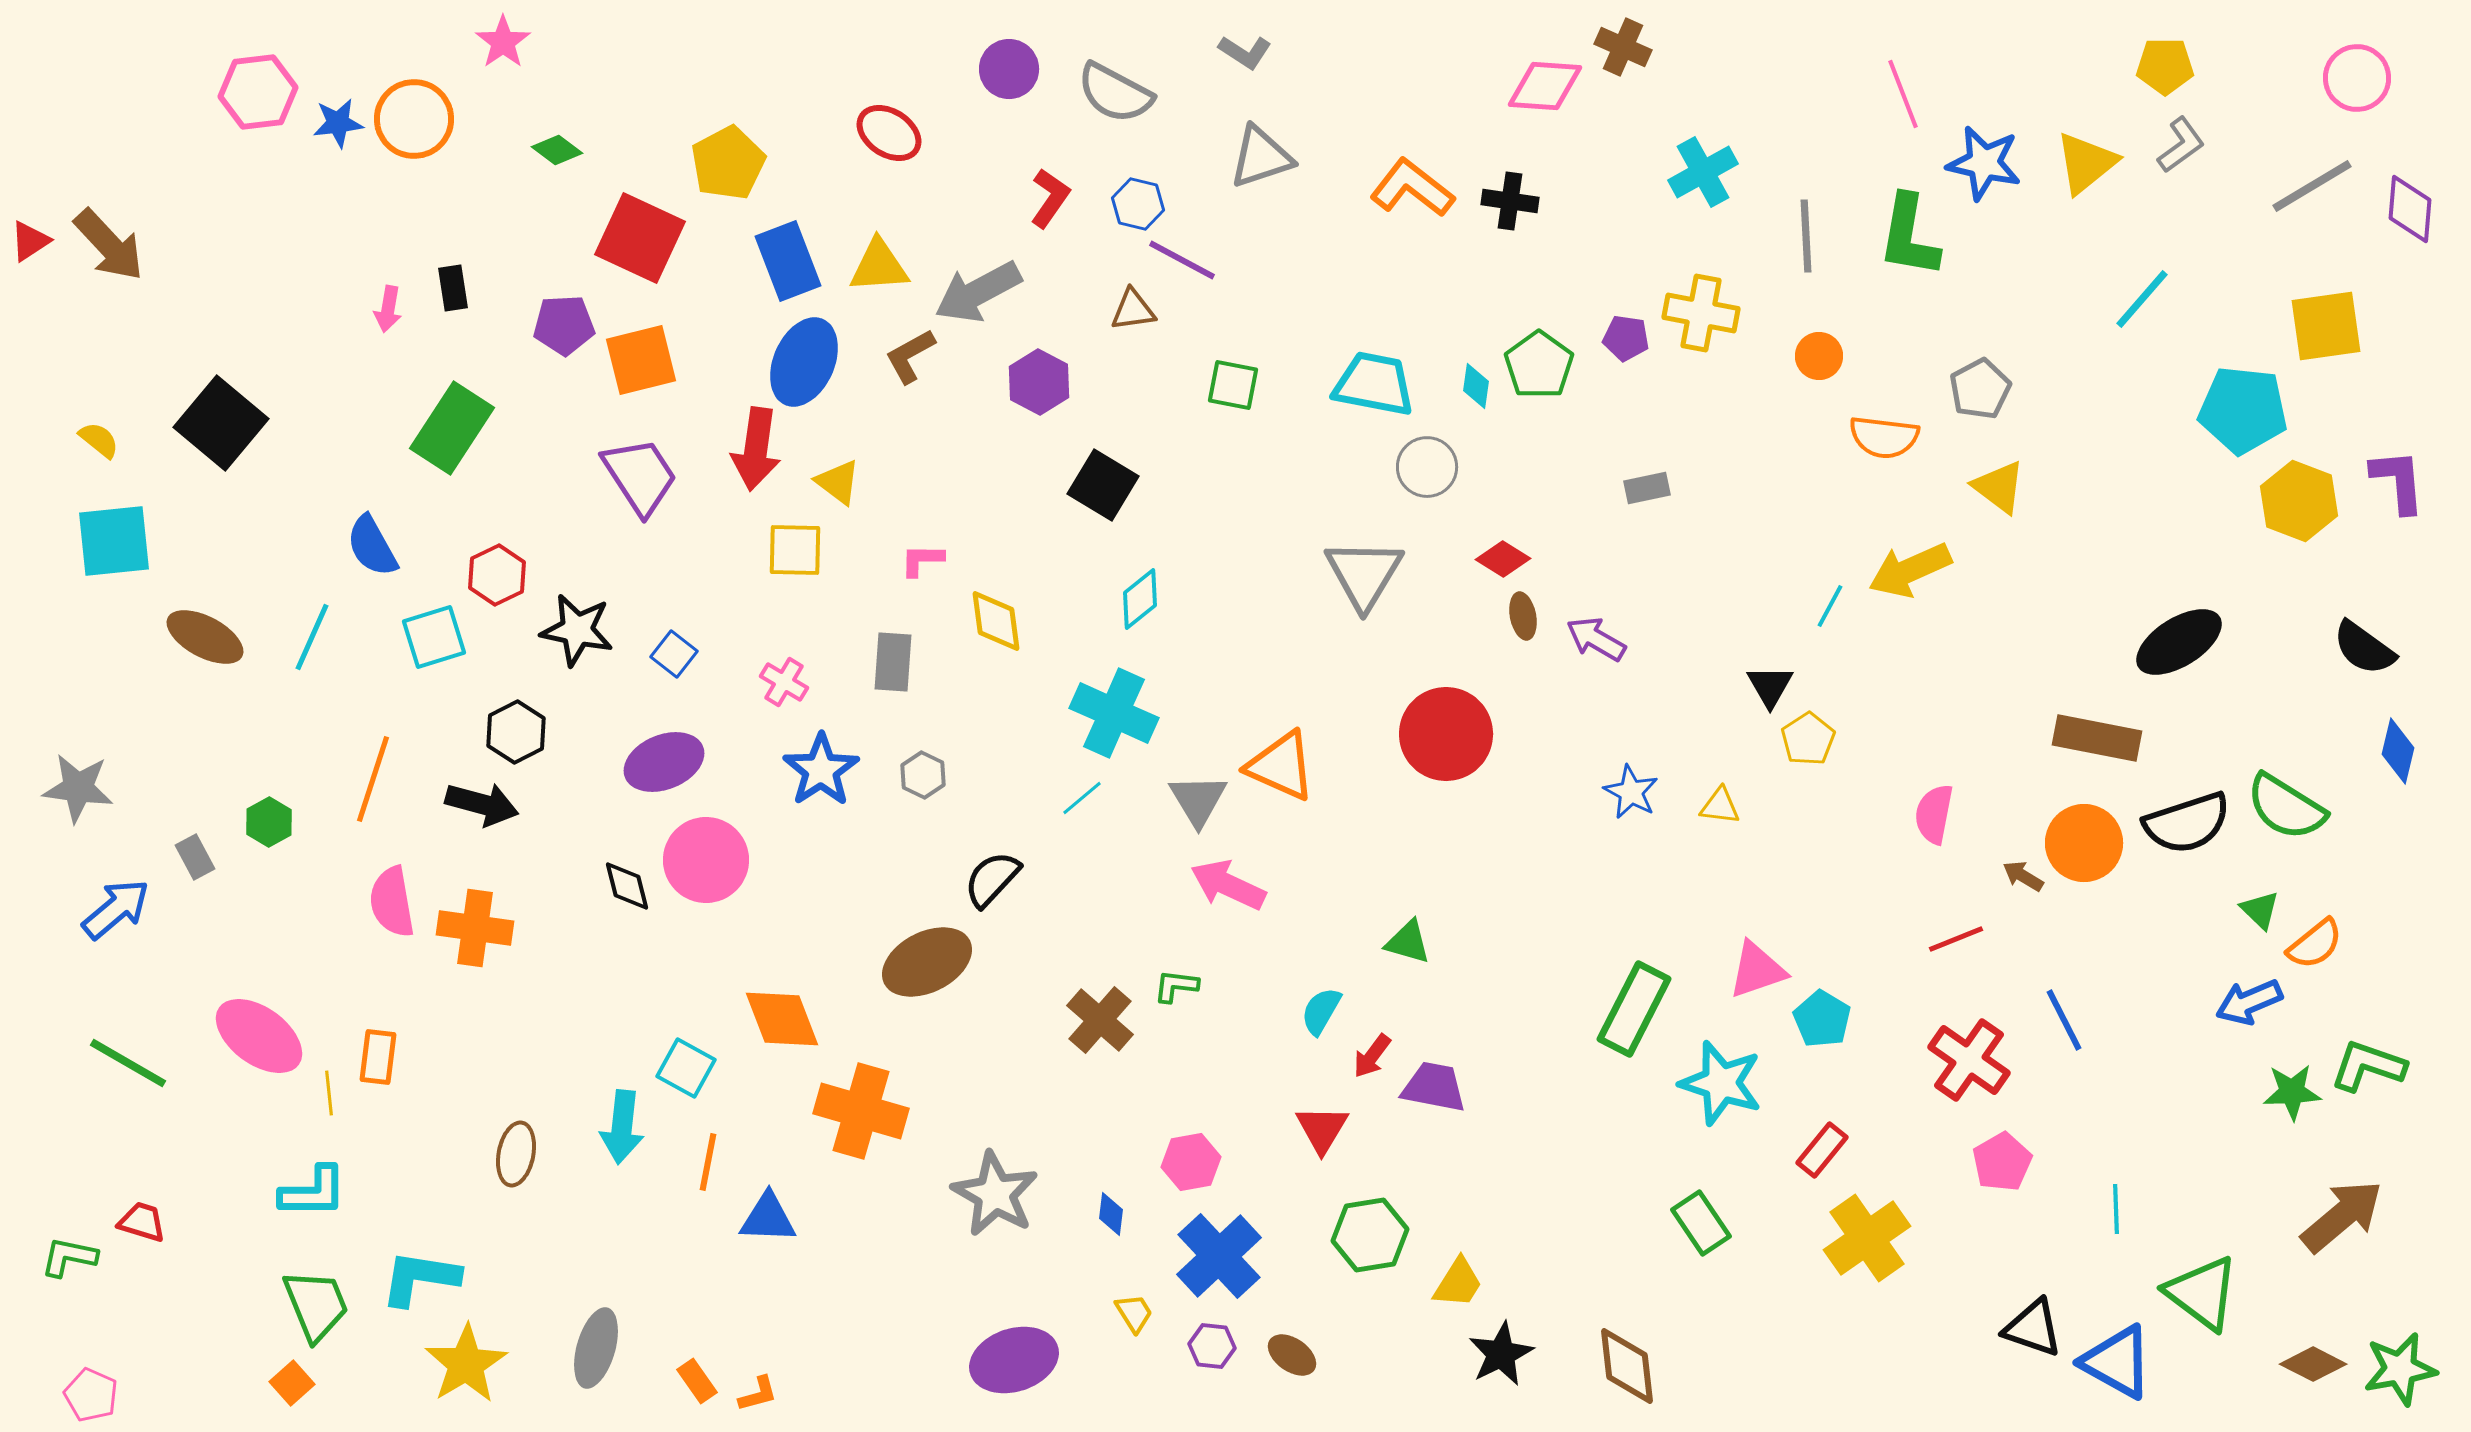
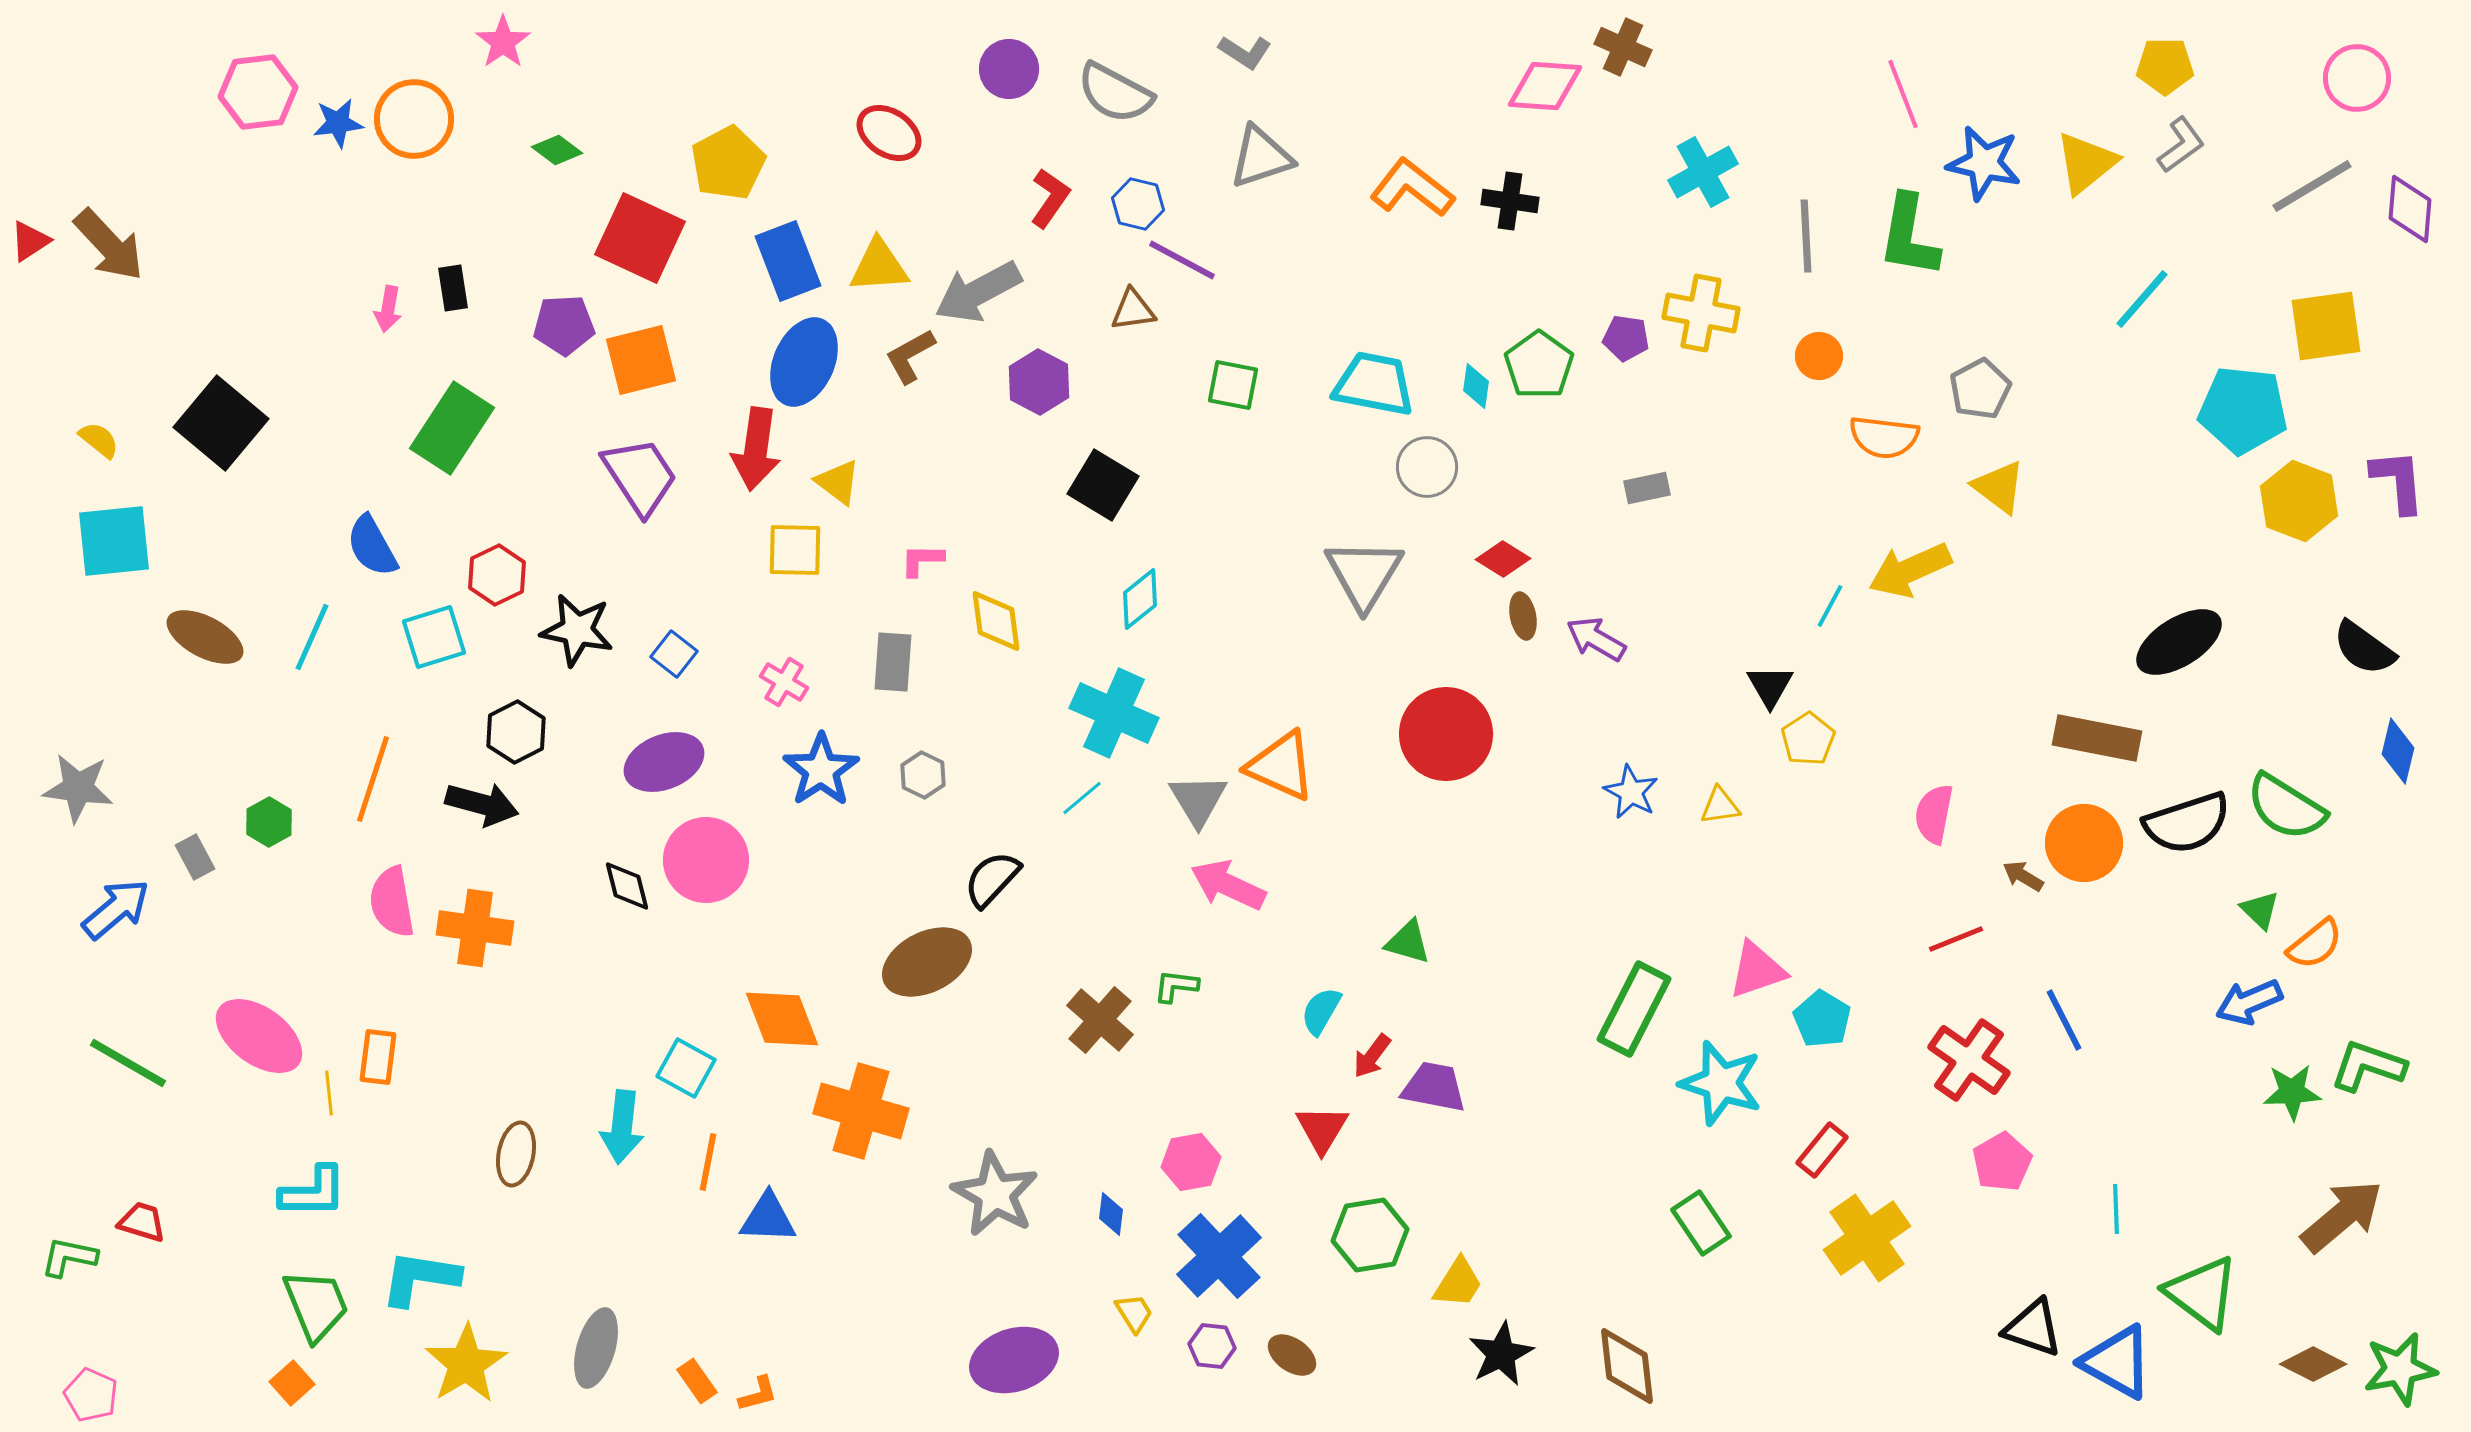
yellow triangle at (1720, 806): rotated 15 degrees counterclockwise
